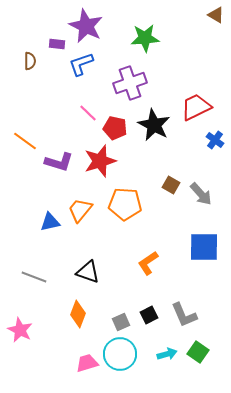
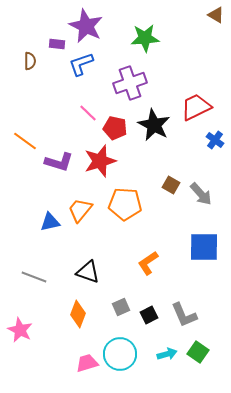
gray square: moved 15 px up
